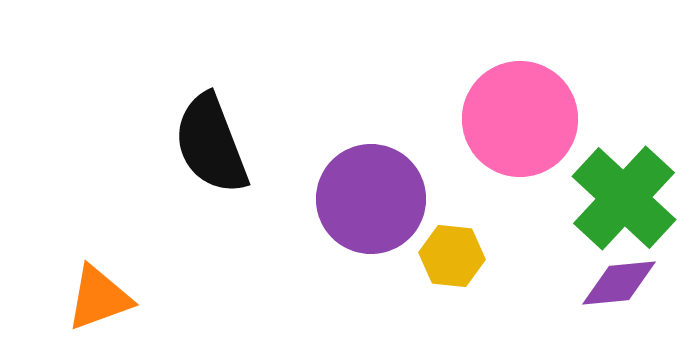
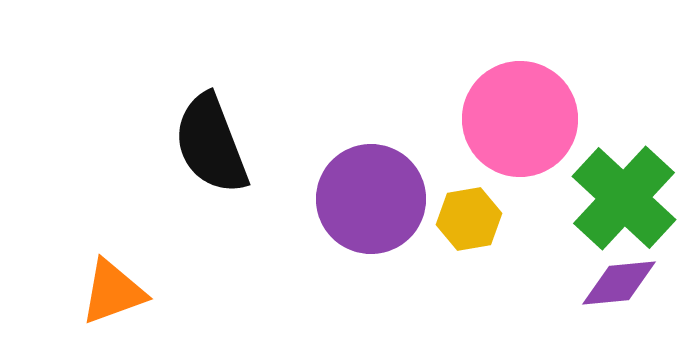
yellow hexagon: moved 17 px right, 37 px up; rotated 16 degrees counterclockwise
orange triangle: moved 14 px right, 6 px up
